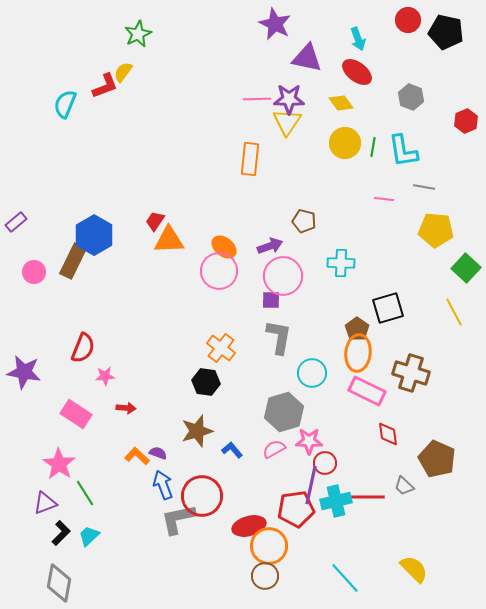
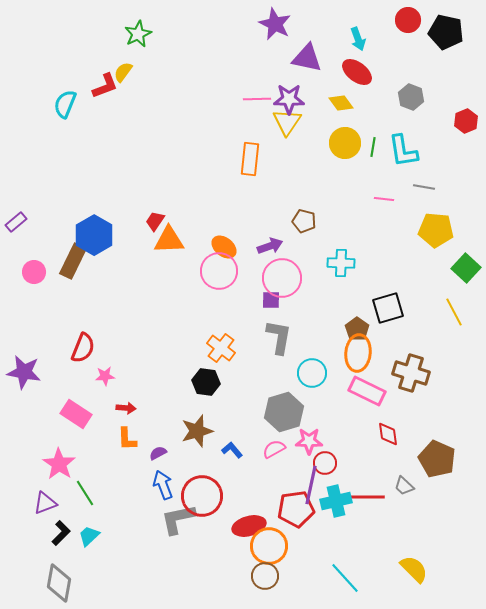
pink circle at (283, 276): moved 1 px left, 2 px down
purple semicircle at (158, 453): rotated 48 degrees counterclockwise
orange L-shape at (137, 456): moved 10 px left, 17 px up; rotated 135 degrees counterclockwise
